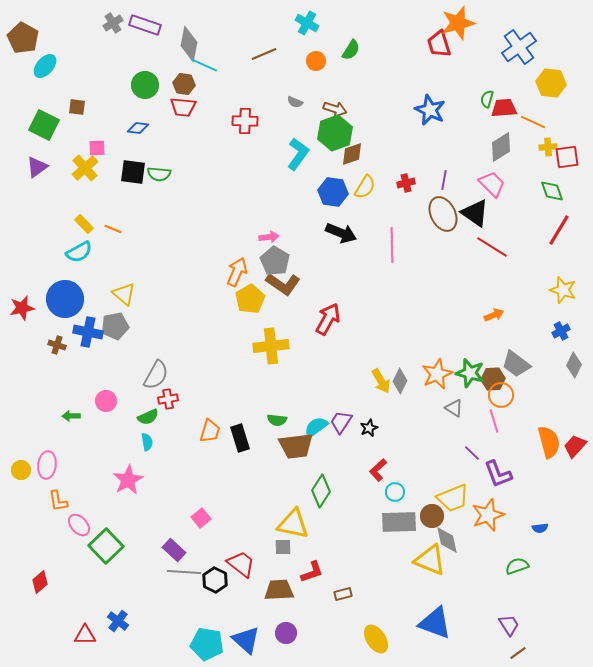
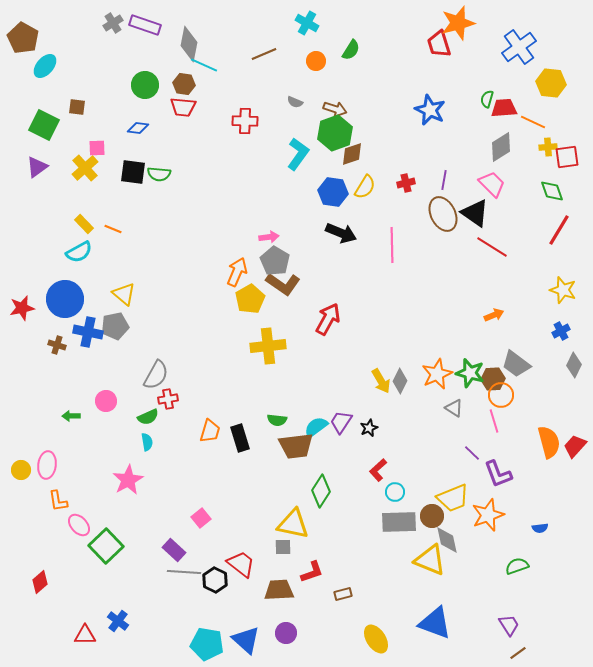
yellow cross at (271, 346): moved 3 px left
